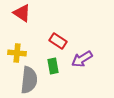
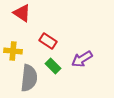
red rectangle: moved 10 px left
yellow cross: moved 4 px left, 2 px up
green rectangle: rotated 35 degrees counterclockwise
gray semicircle: moved 2 px up
